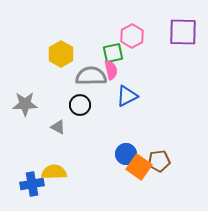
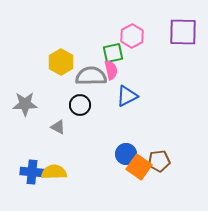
yellow hexagon: moved 8 px down
blue cross: moved 12 px up; rotated 15 degrees clockwise
